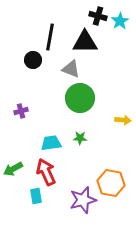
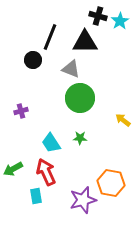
black line: rotated 12 degrees clockwise
yellow arrow: rotated 147 degrees counterclockwise
cyan trapezoid: rotated 115 degrees counterclockwise
